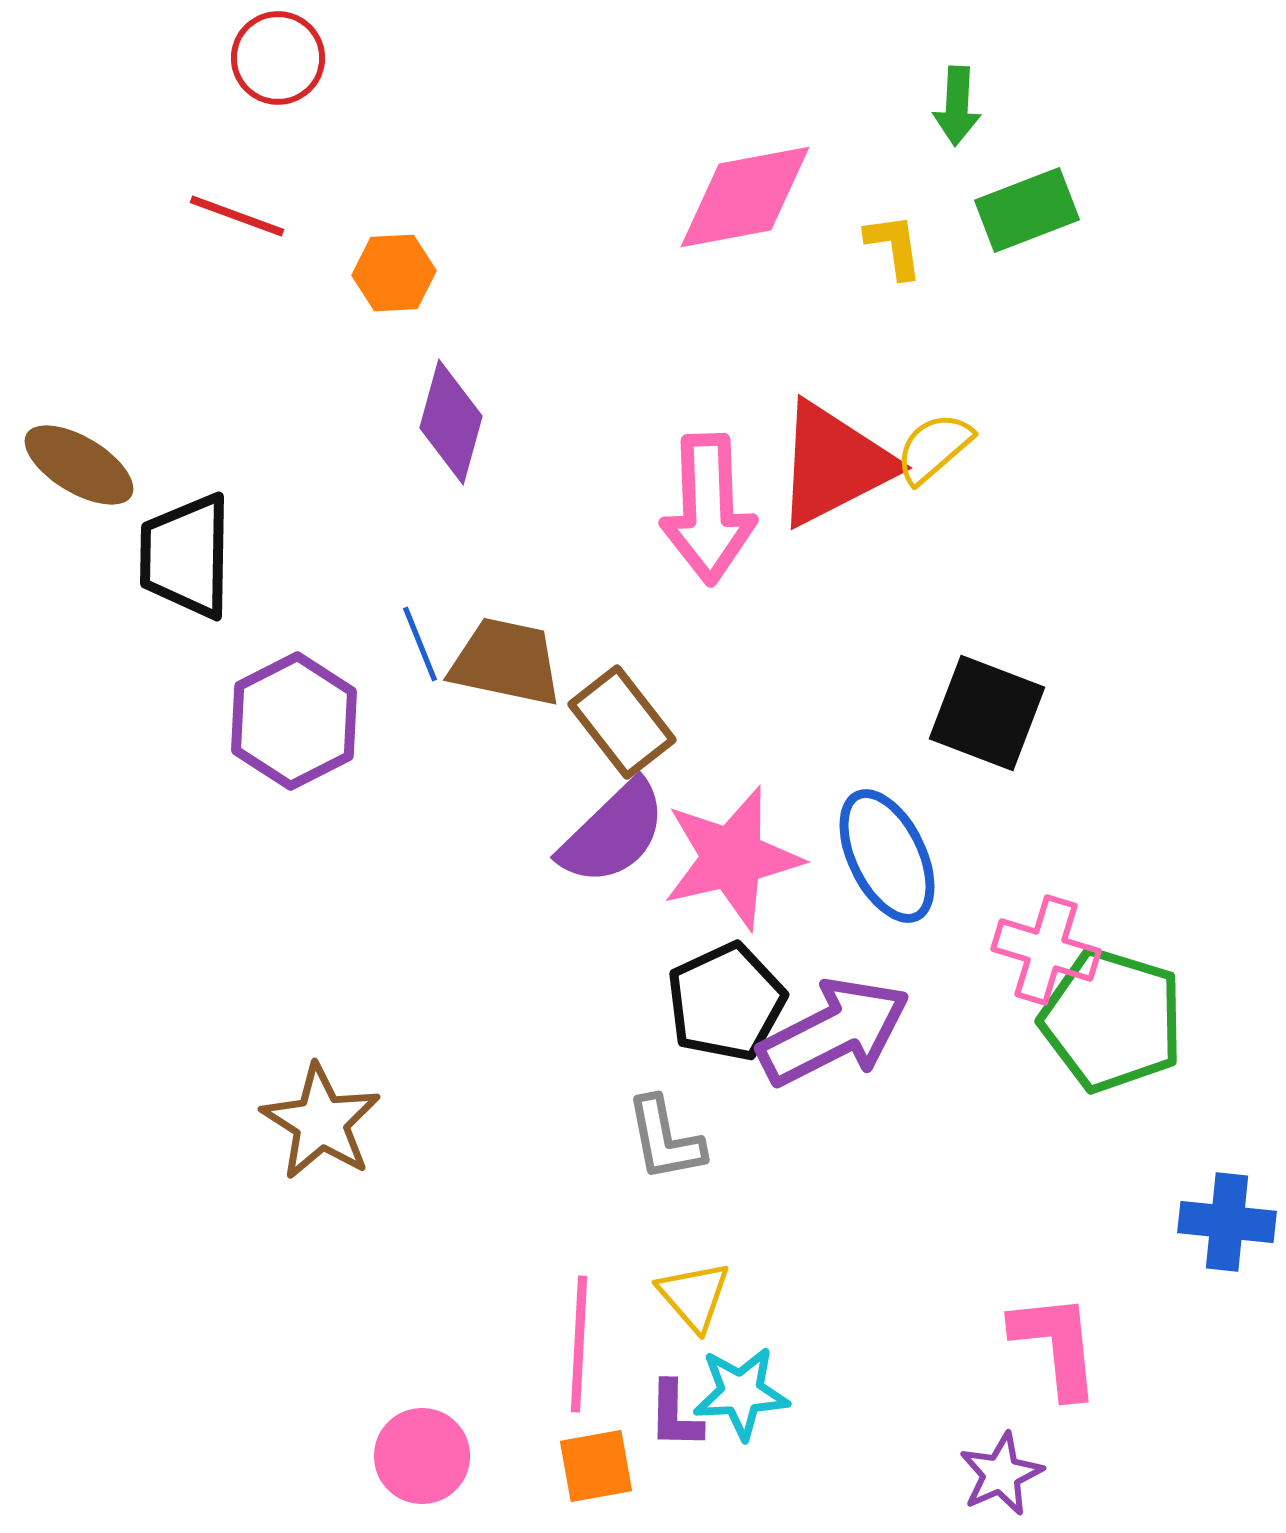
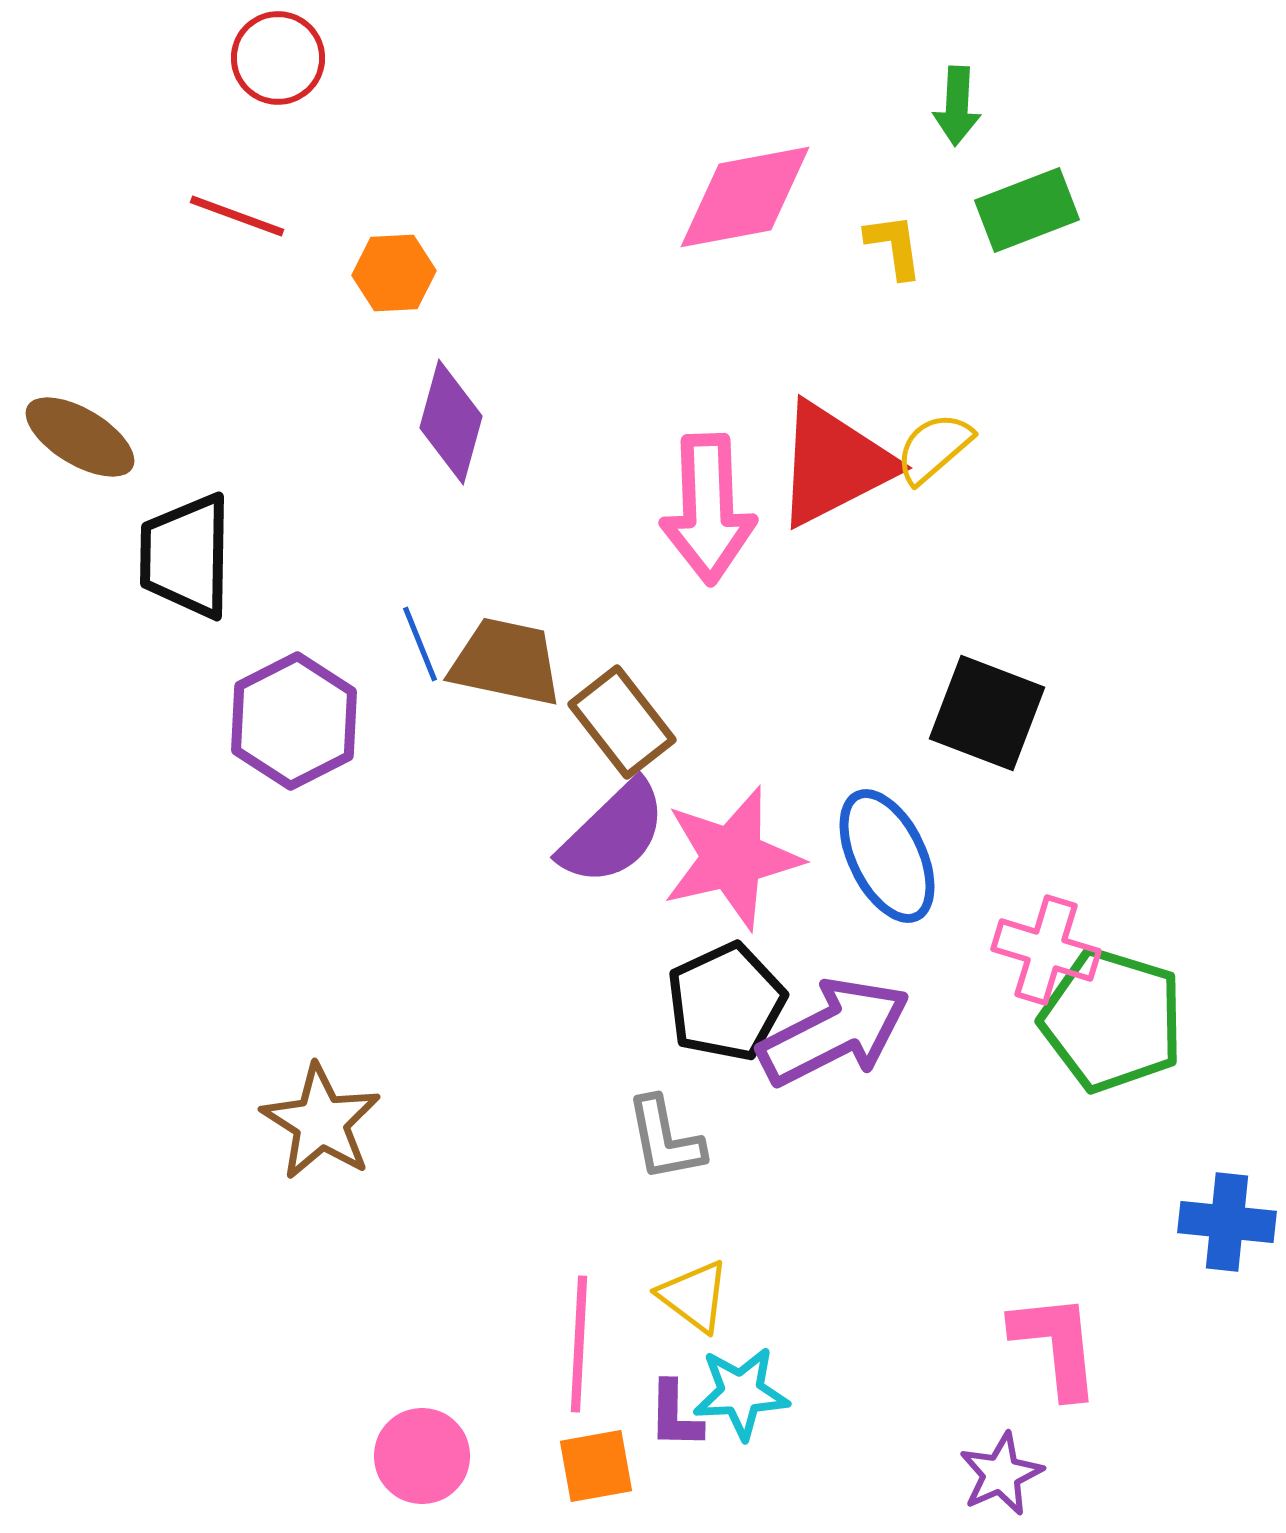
brown ellipse: moved 1 px right, 28 px up
yellow triangle: rotated 12 degrees counterclockwise
